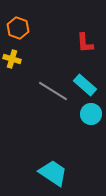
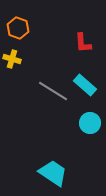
red L-shape: moved 2 px left
cyan circle: moved 1 px left, 9 px down
